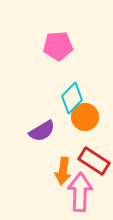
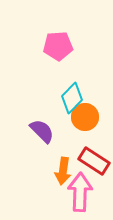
purple semicircle: rotated 104 degrees counterclockwise
